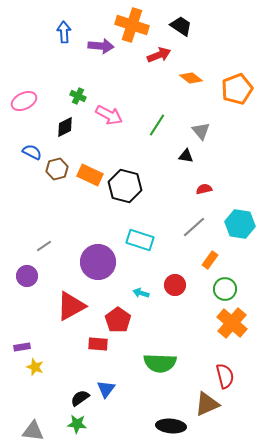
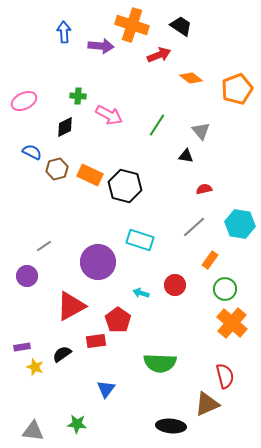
green cross at (78, 96): rotated 21 degrees counterclockwise
red rectangle at (98, 344): moved 2 px left, 3 px up; rotated 12 degrees counterclockwise
black semicircle at (80, 398): moved 18 px left, 44 px up
